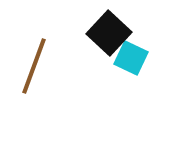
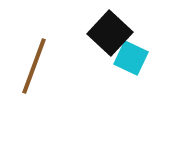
black square: moved 1 px right
